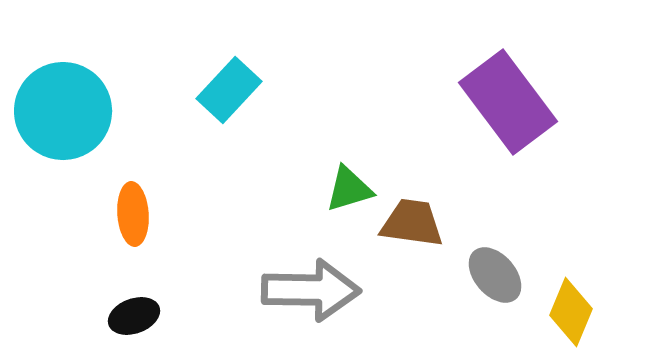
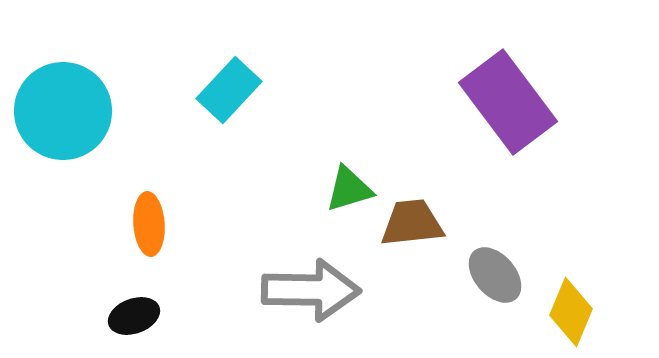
orange ellipse: moved 16 px right, 10 px down
brown trapezoid: rotated 14 degrees counterclockwise
